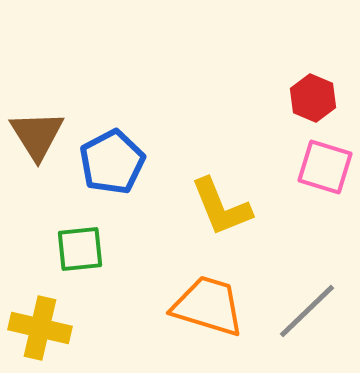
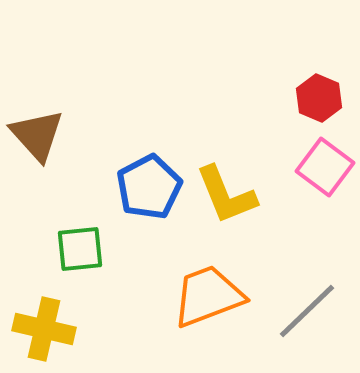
red hexagon: moved 6 px right
brown triangle: rotated 10 degrees counterclockwise
blue pentagon: moved 37 px right, 25 px down
pink square: rotated 20 degrees clockwise
yellow L-shape: moved 5 px right, 12 px up
orange trapezoid: moved 10 px up; rotated 38 degrees counterclockwise
yellow cross: moved 4 px right, 1 px down
